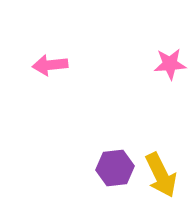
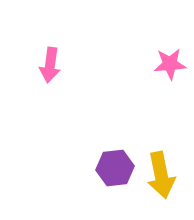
pink arrow: rotated 76 degrees counterclockwise
yellow arrow: rotated 15 degrees clockwise
